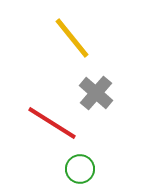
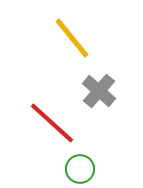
gray cross: moved 3 px right, 2 px up
red line: rotated 10 degrees clockwise
